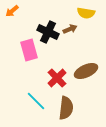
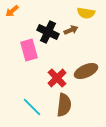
brown arrow: moved 1 px right, 1 px down
cyan line: moved 4 px left, 6 px down
brown semicircle: moved 2 px left, 3 px up
